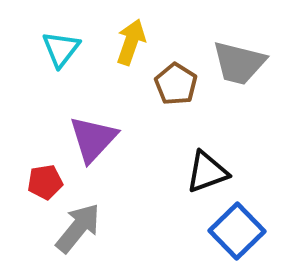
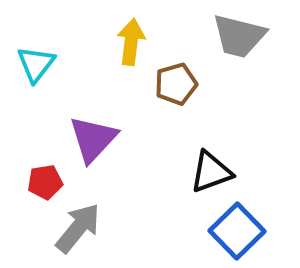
yellow arrow: rotated 12 degrees counterclockwise
cyan triangle: moved 25 px left, 15 px down
gray trapezoid: moved 27 px up
brown pentagon: rotated 24 degrees clockwise
black triangle: moved 4 px right
